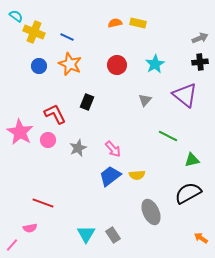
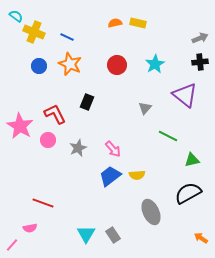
gray triangle: moved 8 px down
pink star: moved 6 px up
